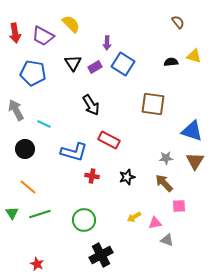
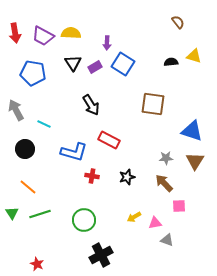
yellow semicircle: moved 9 px down; rotated 42 degrees counterclockwise
